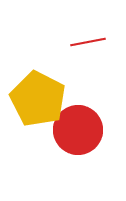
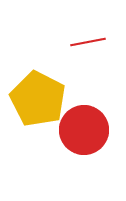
red circle: moved 6 px right
